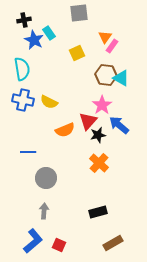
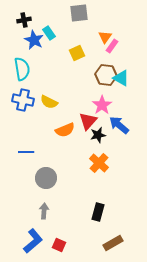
blue line: moved 2 px left
black rectangle: rotated 60 degrees counterclockwise
